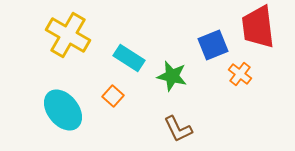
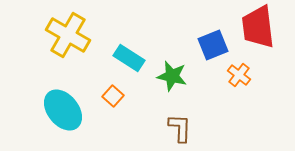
orange cross: moved 1 px left, 1 px down
brown L-shape: moved 2 px right, 1 px up; rotated 152 degrees counterclockwise
